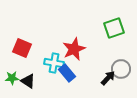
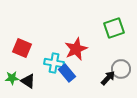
red star: moved 2 px right
